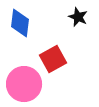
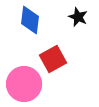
blue diamond: moved 10 px right, 3 px up
